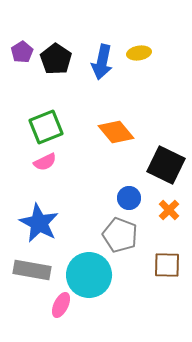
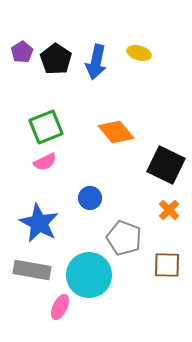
yellow ellipse: rotated 25 degrees clockwise
blue arrow: moved 6 px left
blue circle: moved 39 px left
gray pentagon: moved 4 px right, 3 px down
pink ellipse: moved 1 px left, 2 px down
